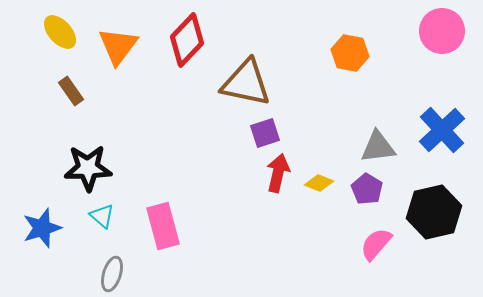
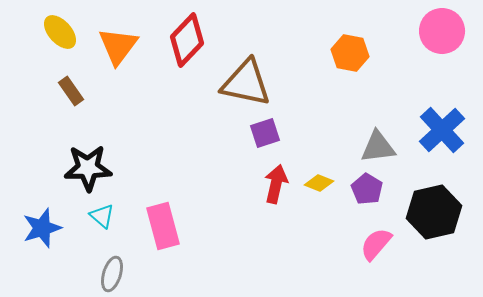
red arrow: moved 2 px left, 11 px down
